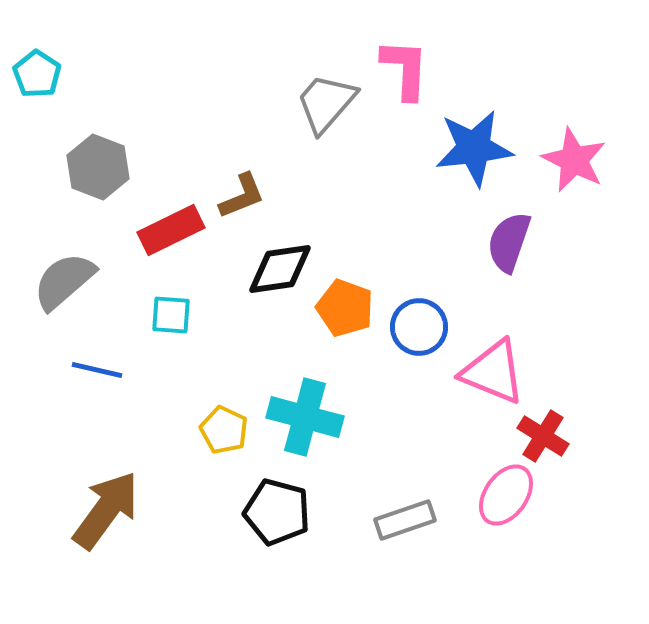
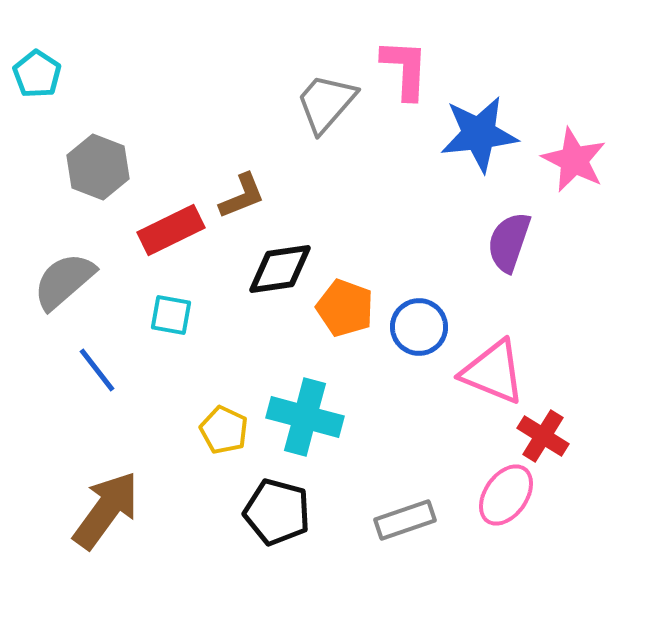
blue star: moved 5 px right, 14 px up
cyan square: rotated 6 degrees clockwise
blue line: rotated 39 degrees clockwise
